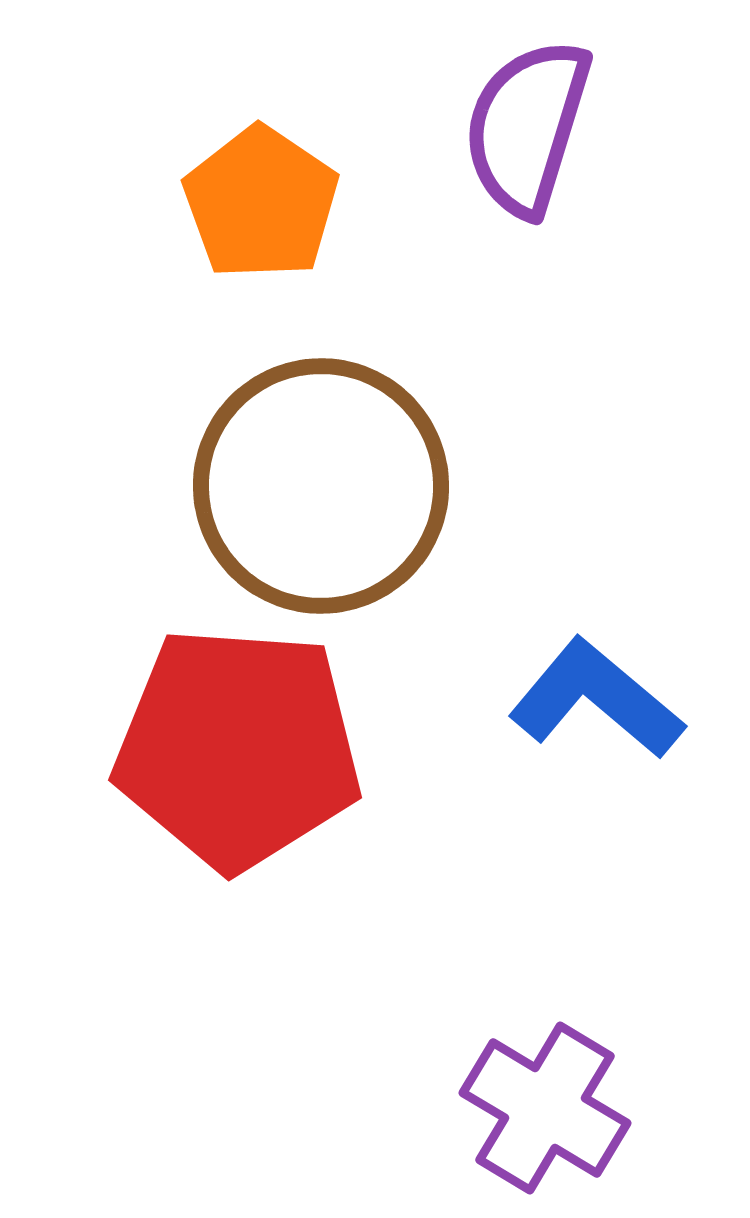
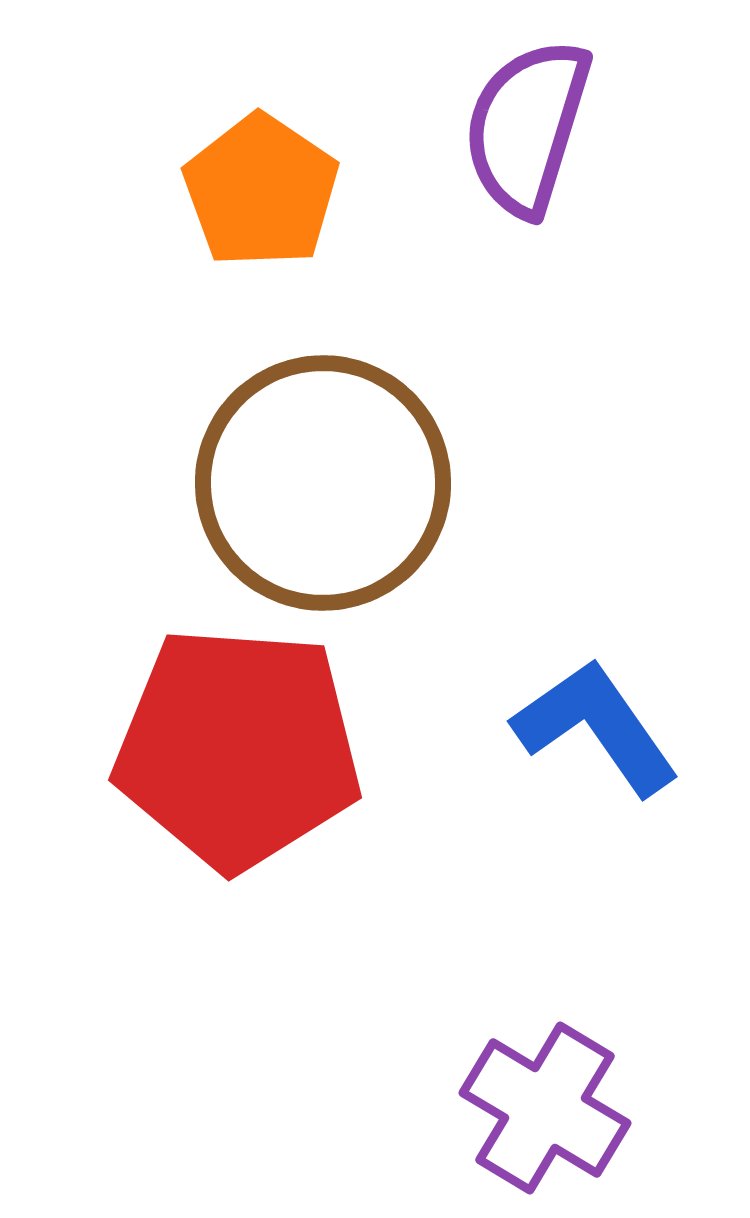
orange pentagon: moved 12 px up
brown circle: moved 2 px right, 3 px up
blue L-shape: moved 28 px down; rotated 15 degrees clockwise
